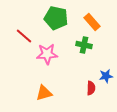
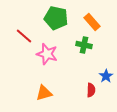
pink star: rotated 20 degrees clockwise
blue star: rotated 24 degrees counterclockwise
red semicircle: moved 2 px down
